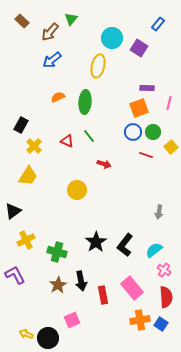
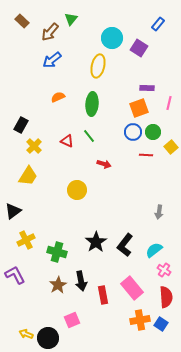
green ellipse at (85, 102): moved 7 px right, 2 px down
red line at (146, 155): rotated 16 degrees counterclockwise
